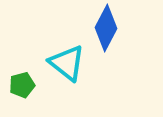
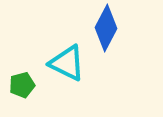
cyan triangle: rotated 12 degrees counterclockwise
